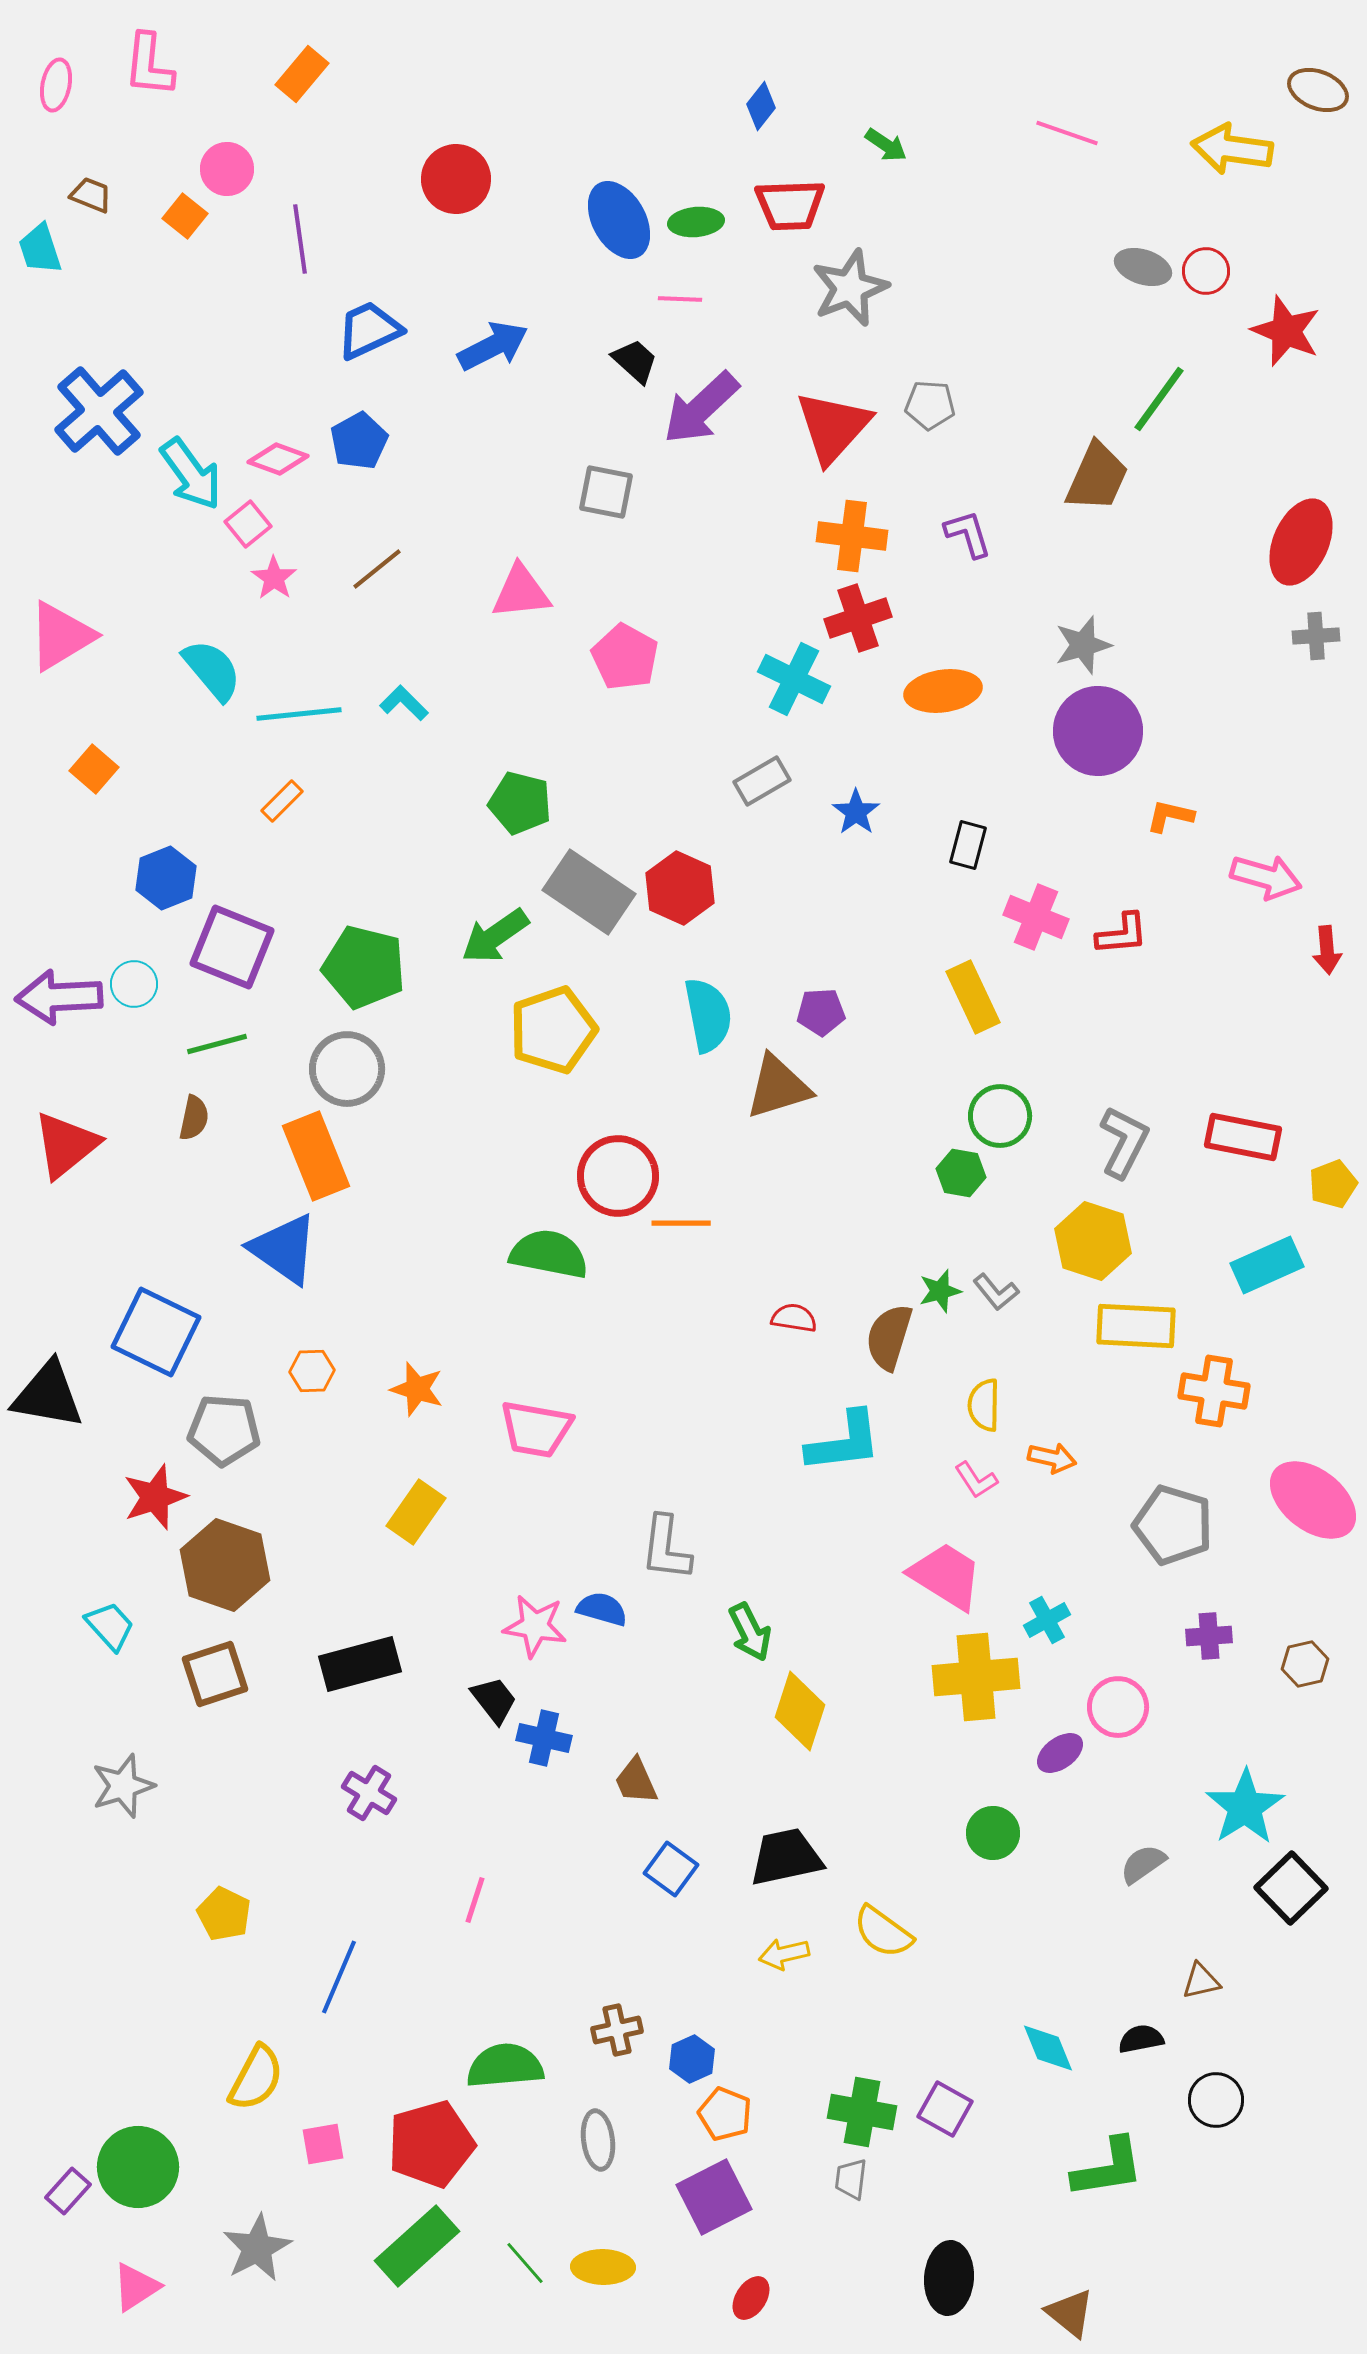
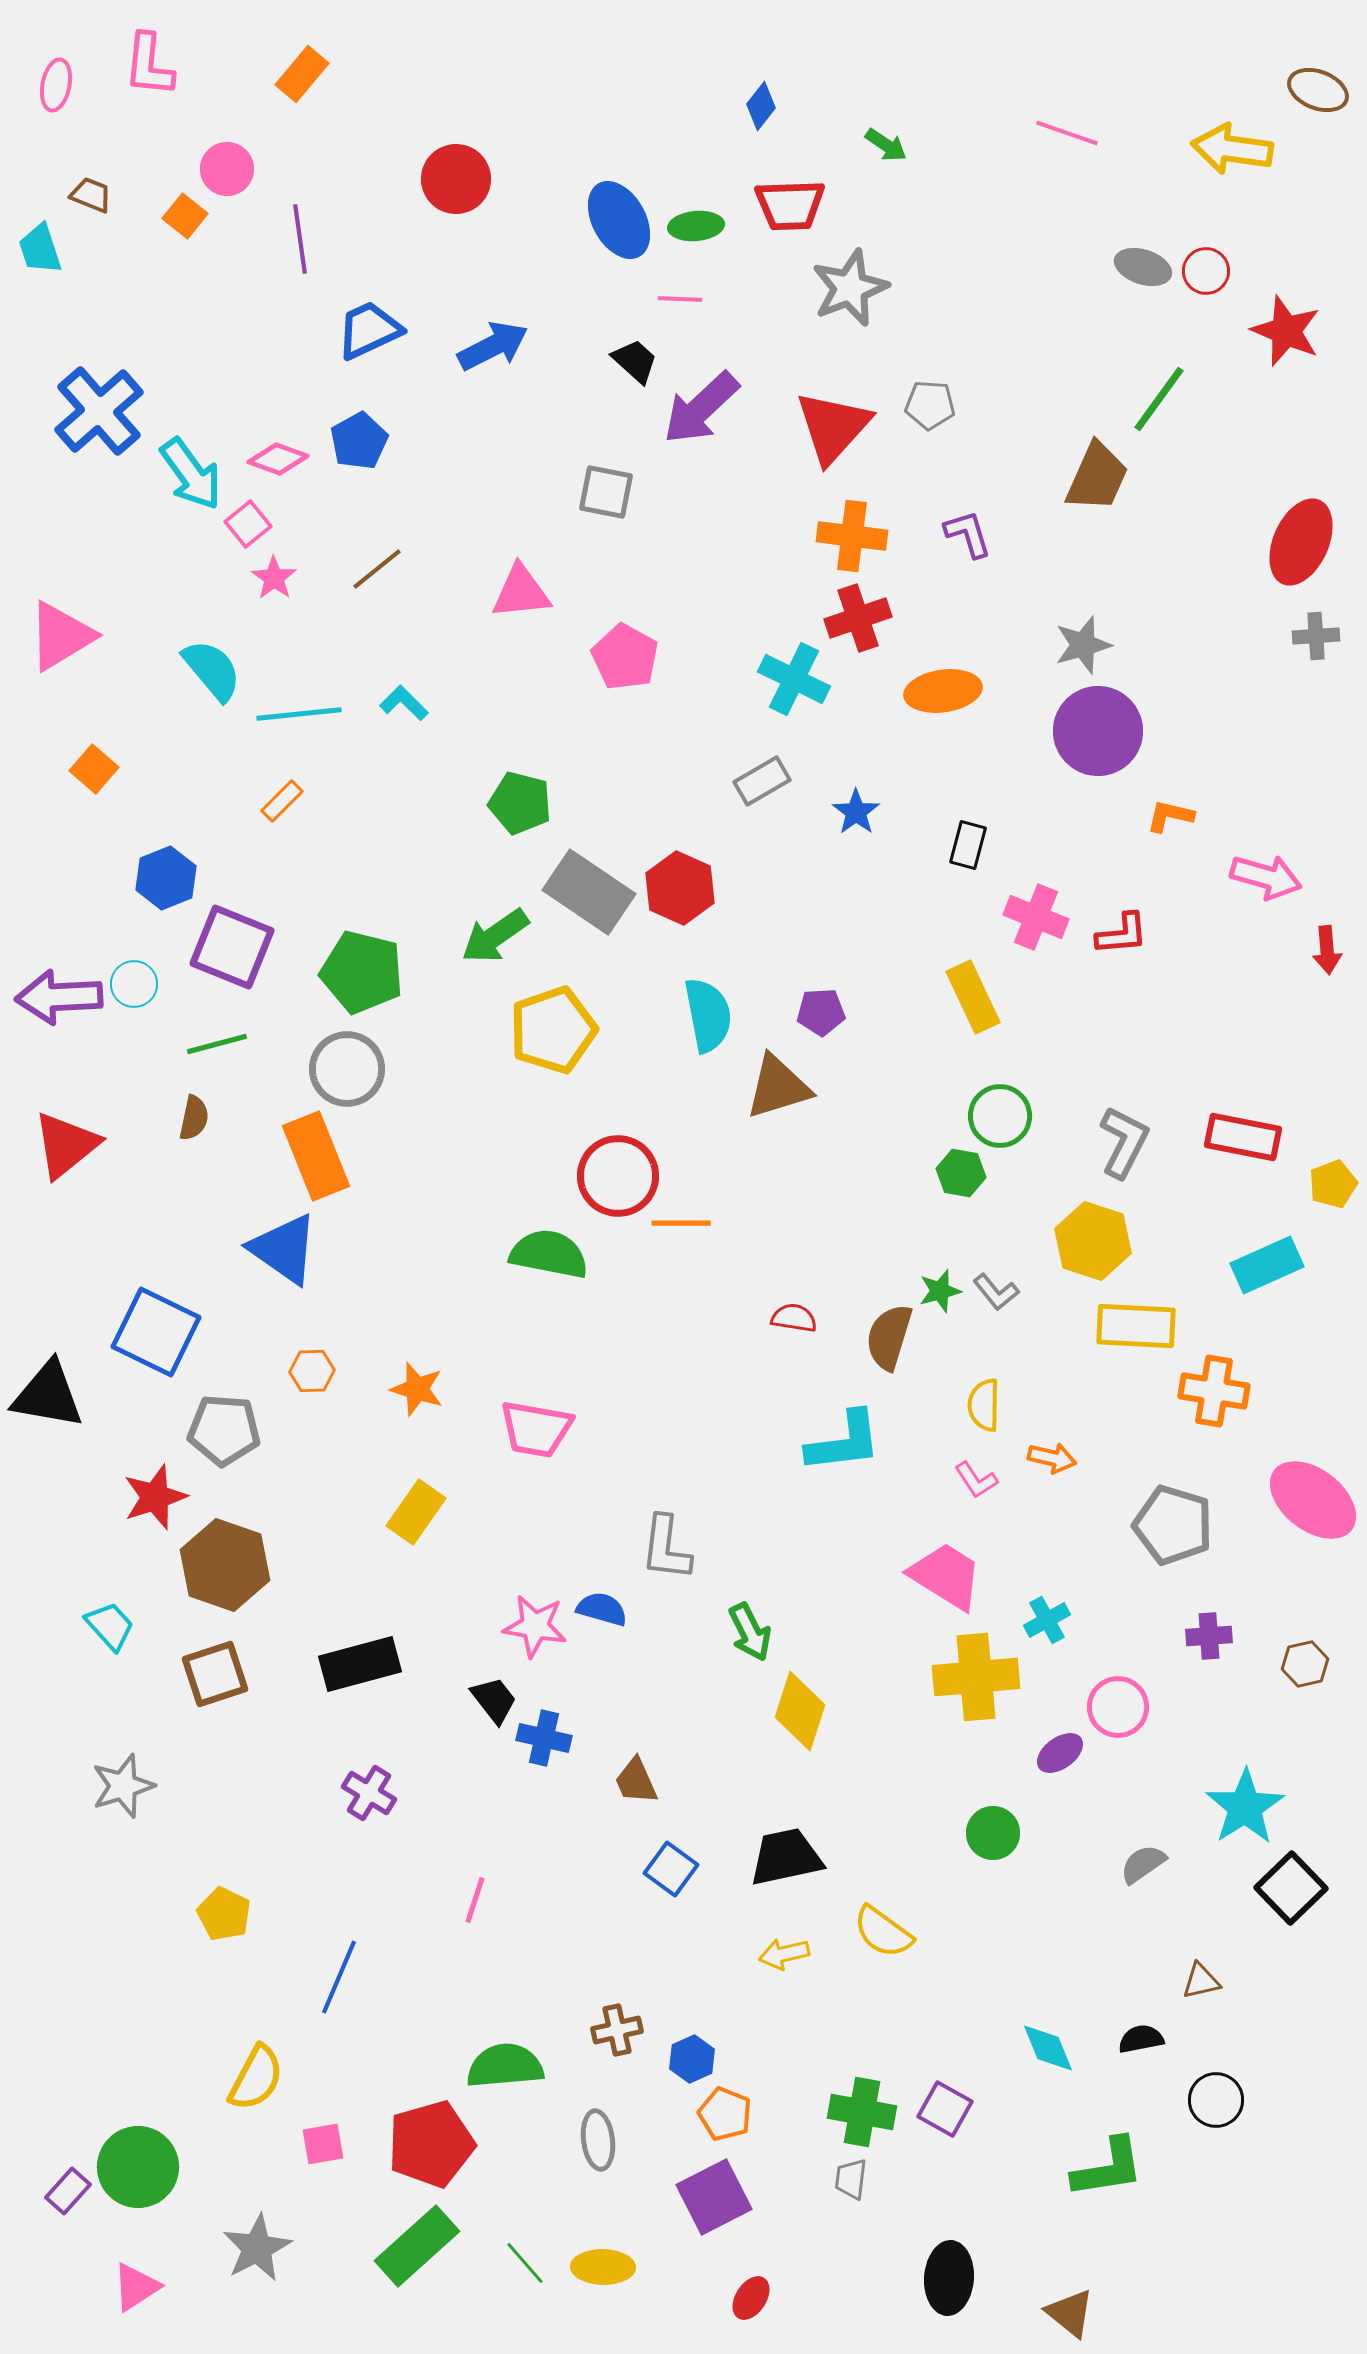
green ellipse at (696, 222): moved 4 px down
green pentagon at (364, 967): moved 2 px left, 5 px down
